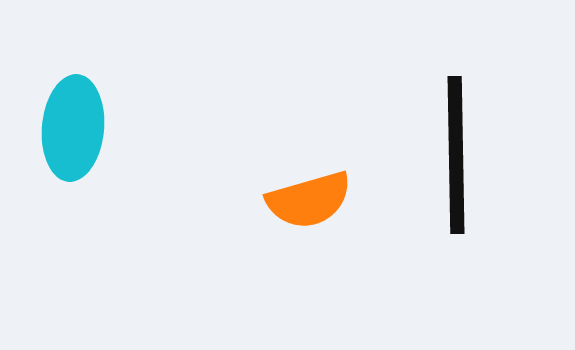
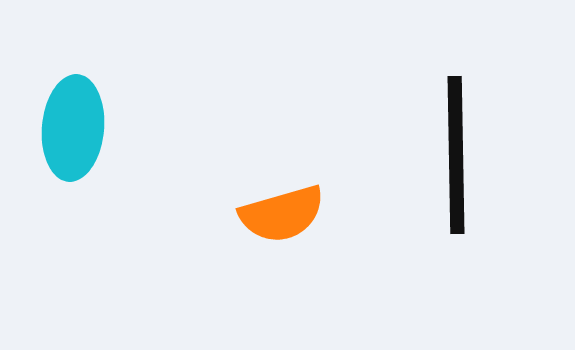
orange semicircle: moved 27 px left, 14 px down
